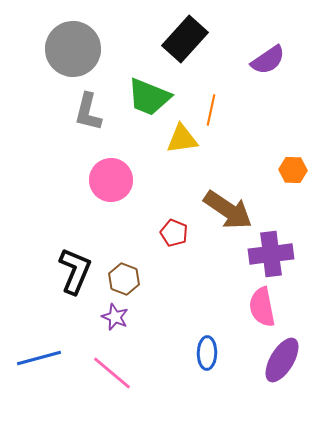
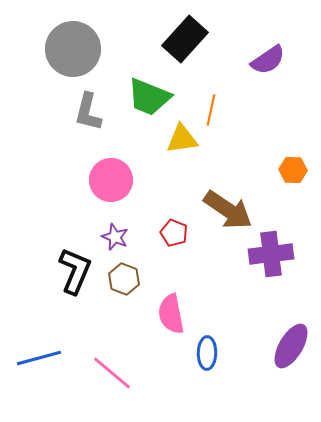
pink semicircle: moved 91 px left, 7 px down
purple star: moved 80 px up
purple ellipse: moved 9 px right, 14 px up
